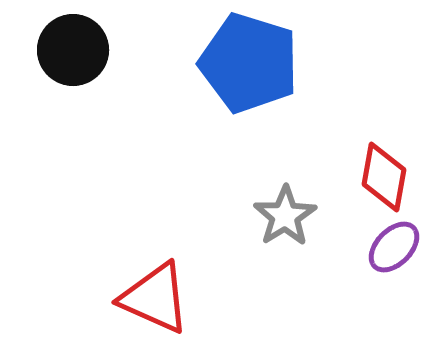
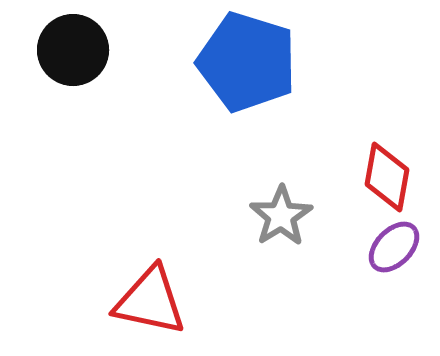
blue pentagon: moved 2 px left, 1 px up
red diamond: moved 3 px right
gray star: moved 4 px left
red triangle: moved 5 px left, 3 px down; rotated 12 degrees counterclockwise
